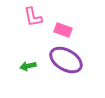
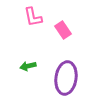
pink rectangle: rotated 36 degrees clockwise
purple ellipse: moved 18 px down; rotated 68 degrees clockwise
